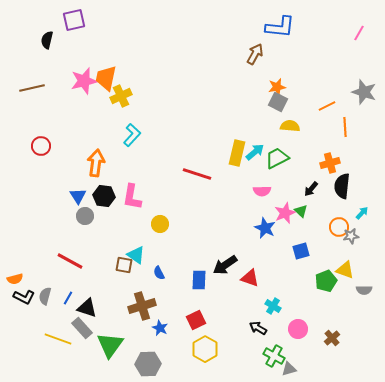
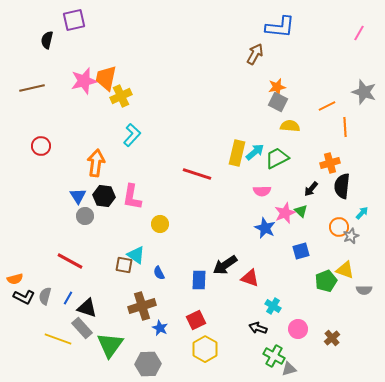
gray star at (351, 236): rotated 14 degrees counterclockwise
black arrow at (258, 328): rotated 12 degrees counterclockwise
